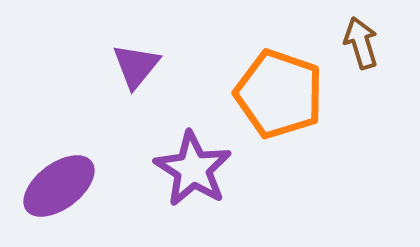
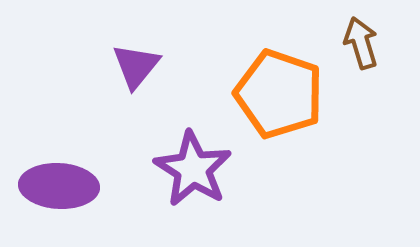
purple ellipse: rotated 40 degrees clockwise
